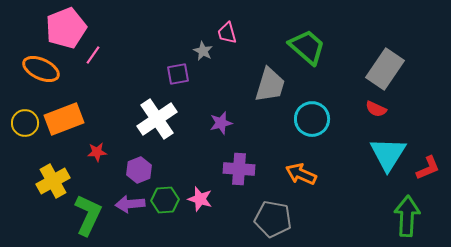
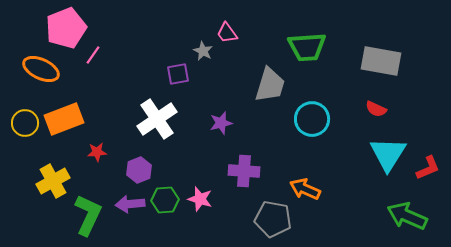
pink trapezoid: rotated 20 degrees counterclockwise
green trapezoid: rotated 135 degrees clockwise
gray rectangle: moved 4 px left, 8 px up; rotated 66 degrees clockwise
purple cross: moved 5 px right, 2 px down
orange arrow: moved 4 px right, 15 px down
green arrow: rotated 69 degrees counterclockwise
